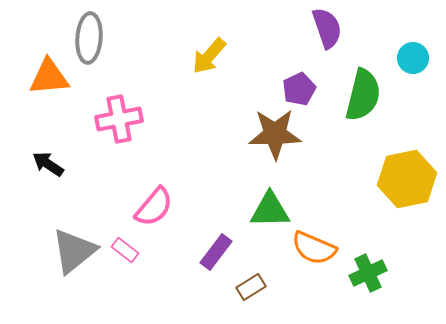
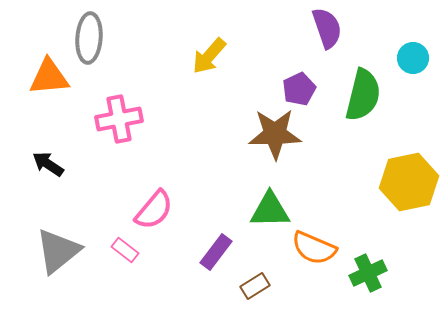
yellow hexagon: moved 2 px right, 3 px down
pink semicircle: moved 3 px down
gray triangle: moved 16 px left
brown rectangle: moved 4 px right, 1 px up
